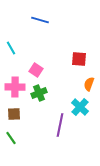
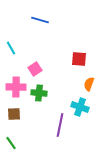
pink square: moved 1 px left, 1 px up; rotated 24 degrees clockwise
pink cross: moved 1 px right
green cross: rotated 28 degrees clockwise
cyan cross: rotated 24 degrees counterclockwise
green line: moved 5 px down
